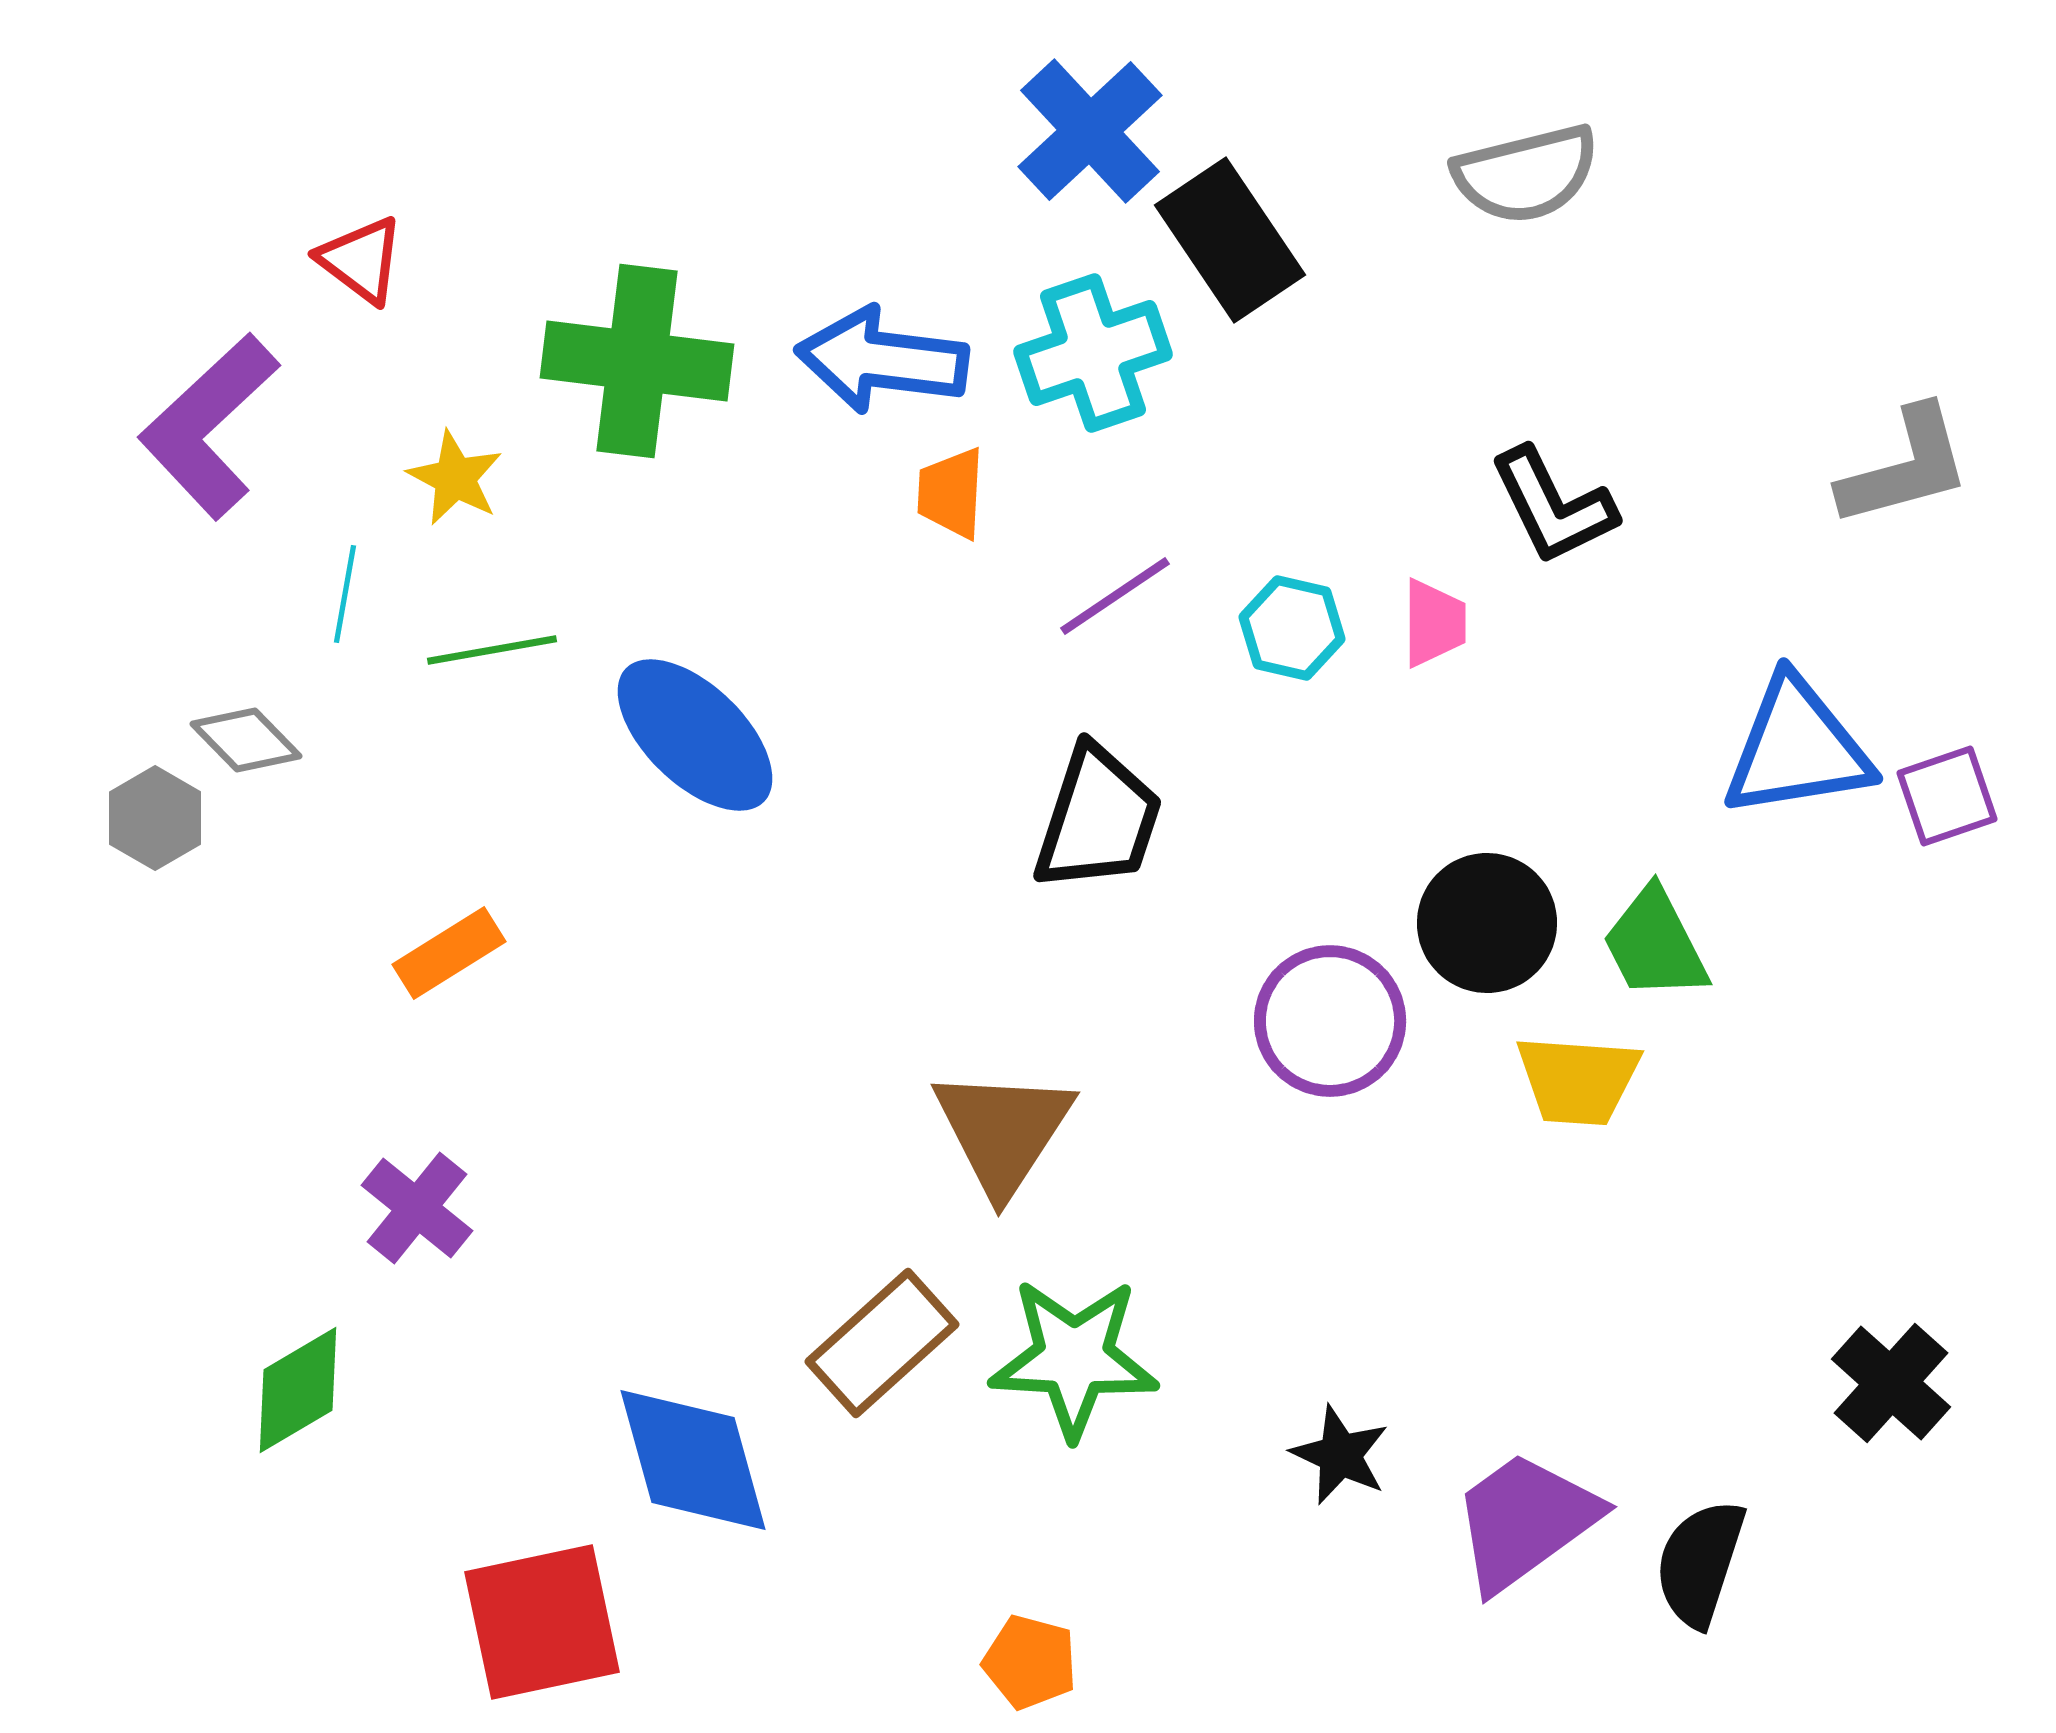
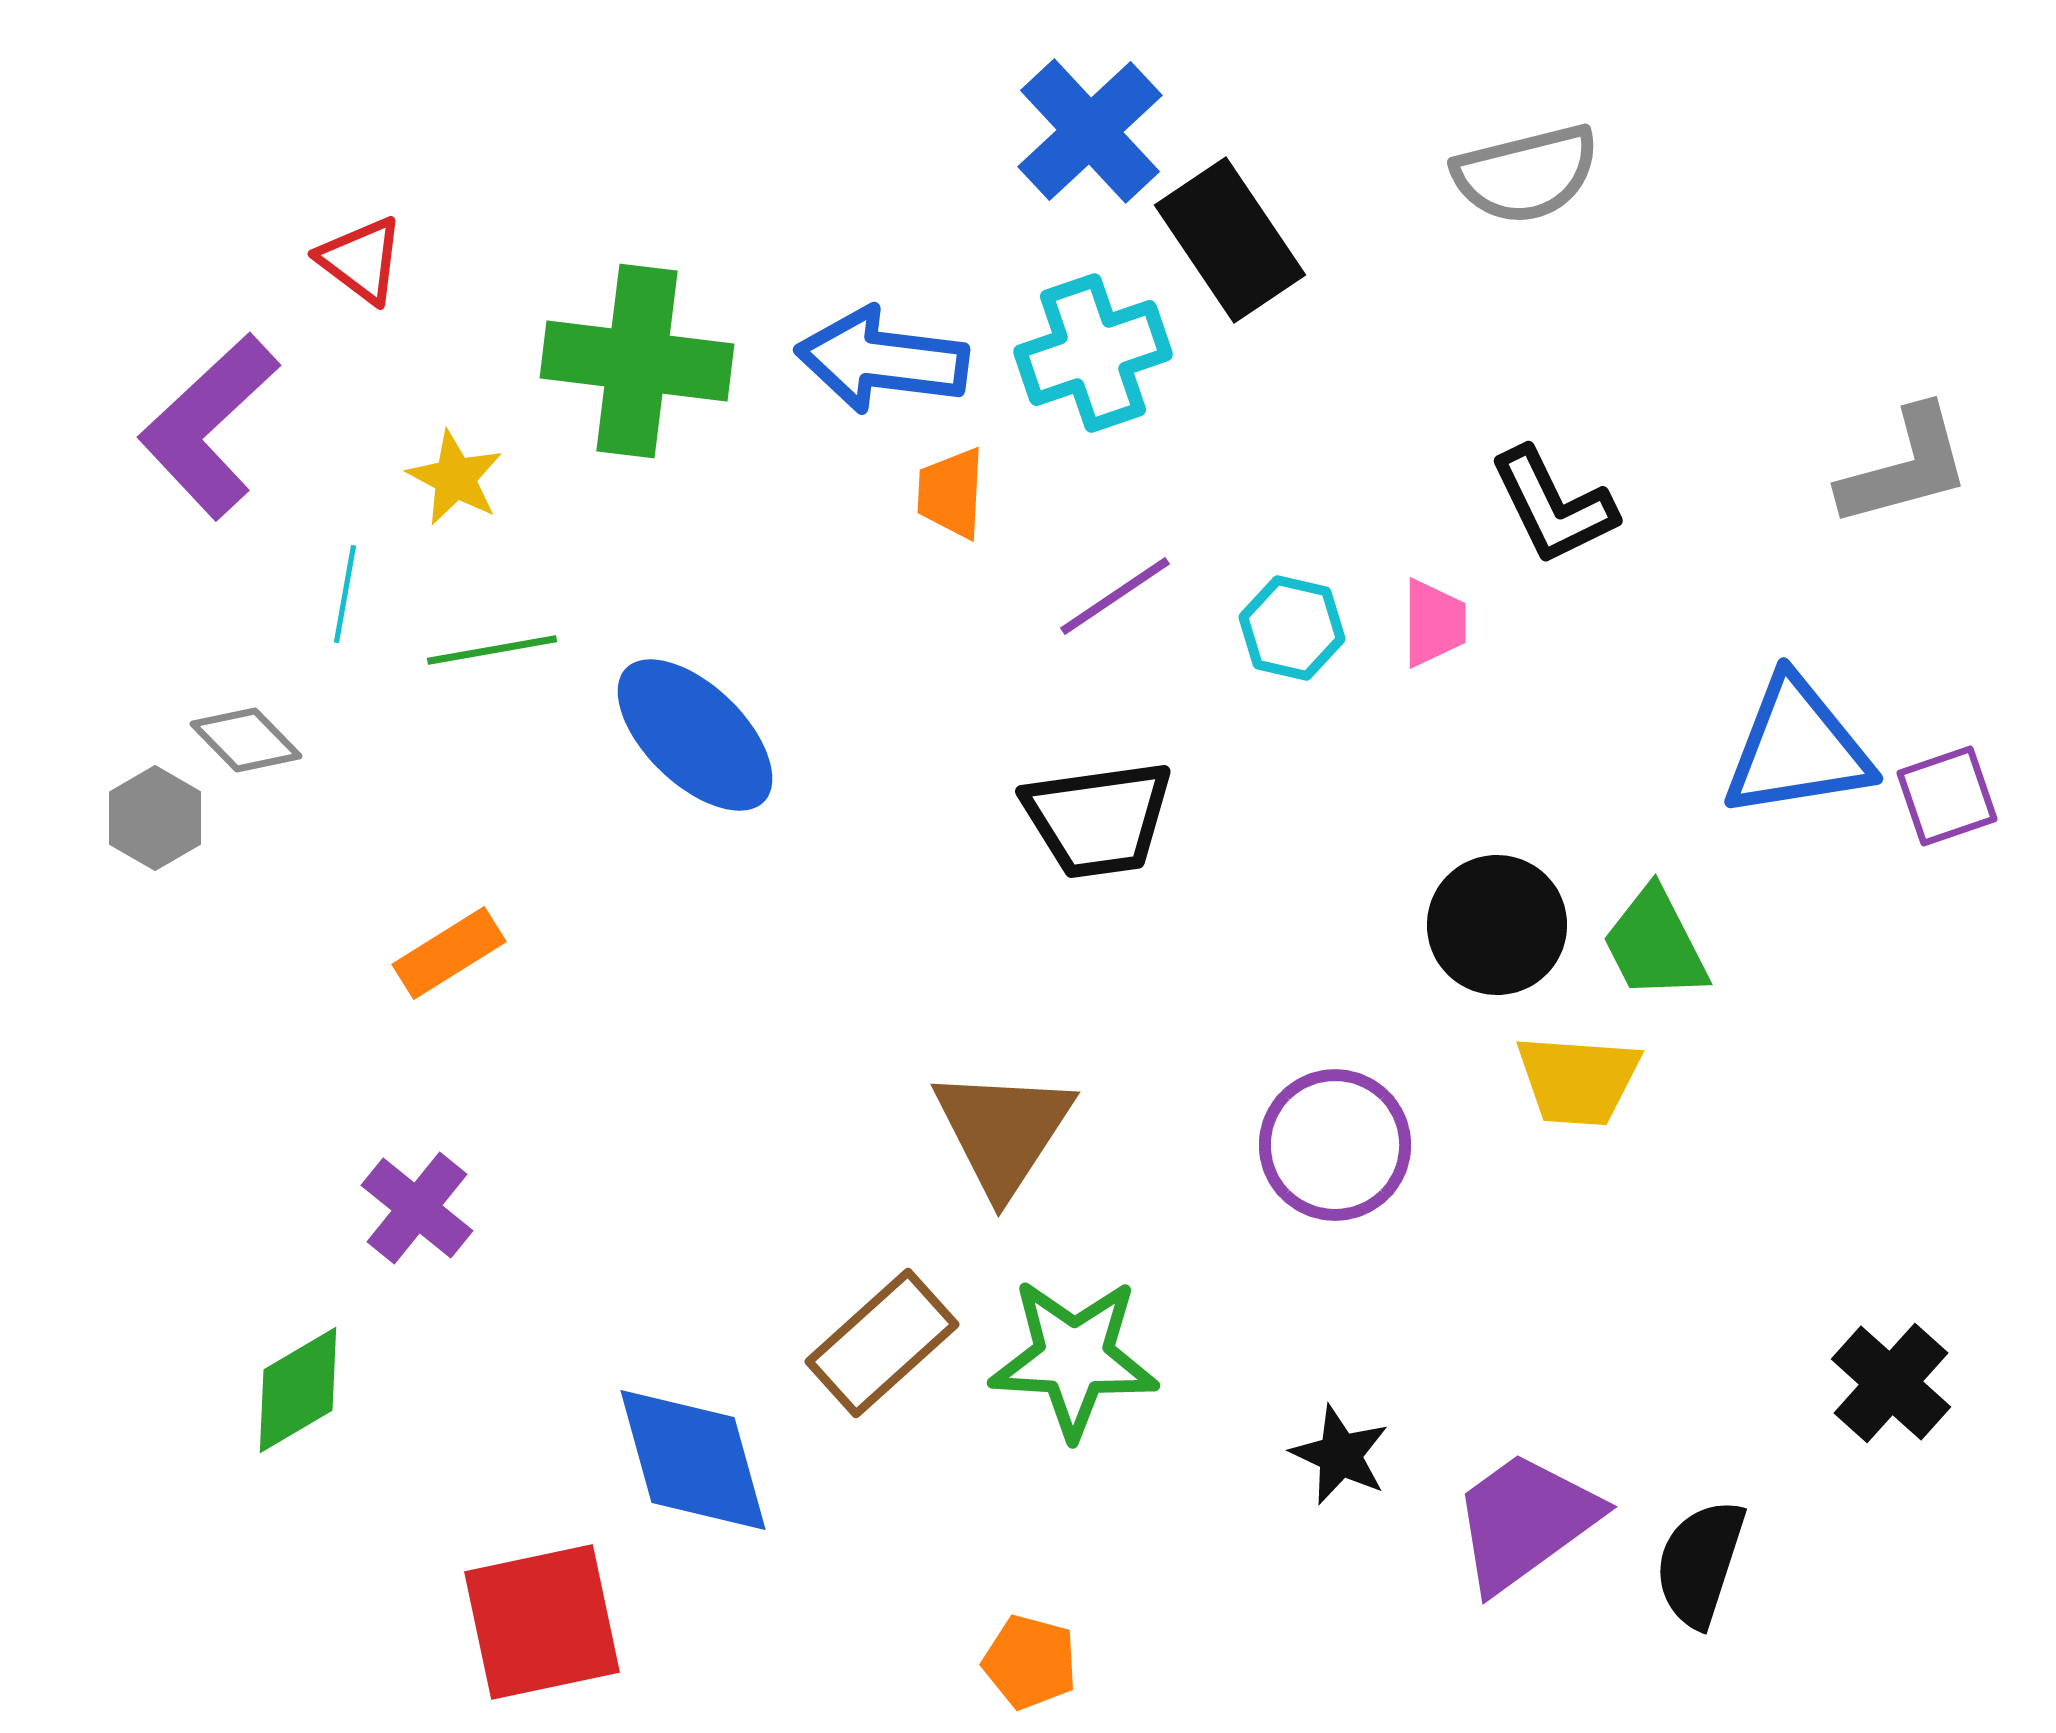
black trapezoid: rotated 64 degrees clockwise
black circle: moved 10 px right, 2 px down
purple circle: moved 5 px right, 124 px down
